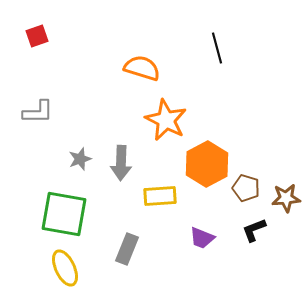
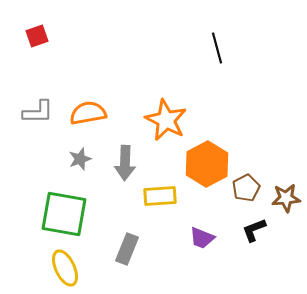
orange semicircle: moved 54 px left, 45 px down; rotated 27 degrees counterclockwise
gray arrow: moved 4 px right
brown pentagon: rotated 28 degrees clockwise
